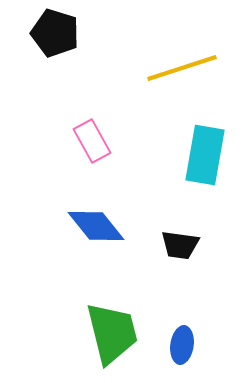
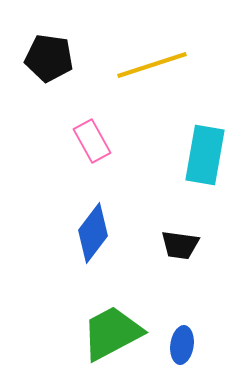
black pentagon: moved 6 px left, 25 px down; rotated 9 degrees counterclockwise
yellow line: moved 30 px left, 3 px up
blue diamond: moved 3 px left, 7 px down; rotated 76 degrees clockwise
green trapezoid: rotated 104 degrees counterclockwise
